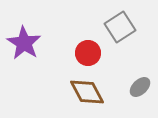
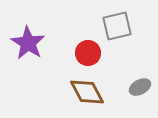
gray square: moved 3 px left, 1 px up; rotated 20 degrees clockwise
purple star: moved 4 px right
gray ellipse: rotated 15 degrees clockwise
